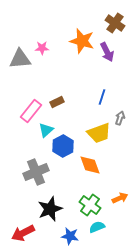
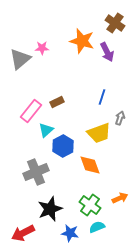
gray triangle: rotated 35 degrees counterclockwise
blue star: moved 3 px up
